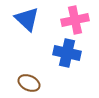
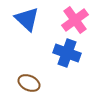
pink cross: rotated 24 degrees counterclockwise
blue cross: rotated 8 degrees clockwise
